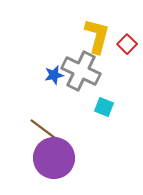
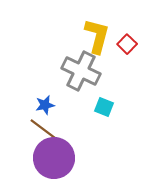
blue star: moved 9 px left, 30 px down
